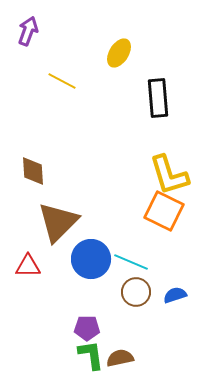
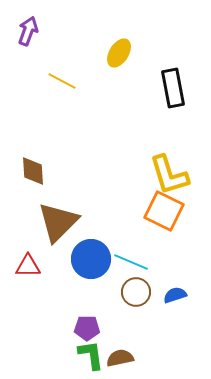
black rectangle: moved 15 px right, 10 px up; rotated 6 degrees counterclockwise
